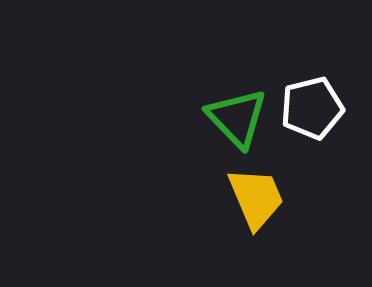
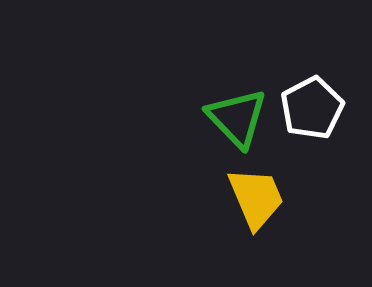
white pentagon: rotated 14 degrees counterclockwise
